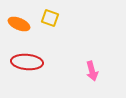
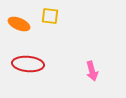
yellow square: moved 2 px up; rotated 12 degrees counterclockwise
red ellipse: moved 1 px right, 2 px down
